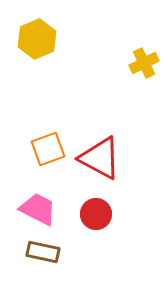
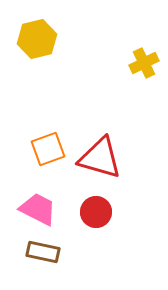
yellow hexagon: rotated 9 degrees clockwise
red triangle: rotated 12 degrees counterclockwise
red circle: moved 2 px up
